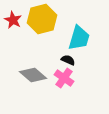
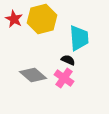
red star: moved 1 px right, 1 px up
cyan trapezoid: rotated 20 degrees counterclockwise
